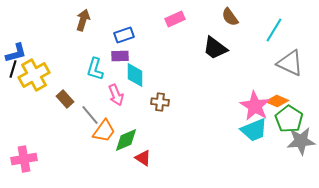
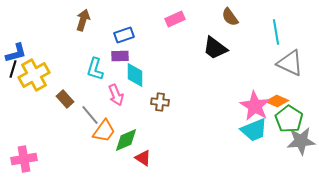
cyan line: moved 2 px right, 2 px down; rotated 40 degrees counterclockwise
